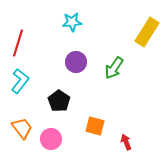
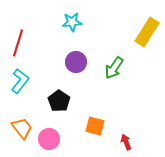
pink circle: moved 2 px left
